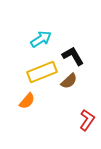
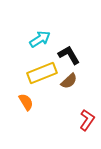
cyan arrow: moved 1 px left
black L-shape: moved 4 px left, 1 px up
yellow rectangle: moved 1 px down
orange semicircle: moved 1 px left, 1 px down; rotated 72 degrees counterclockwise
